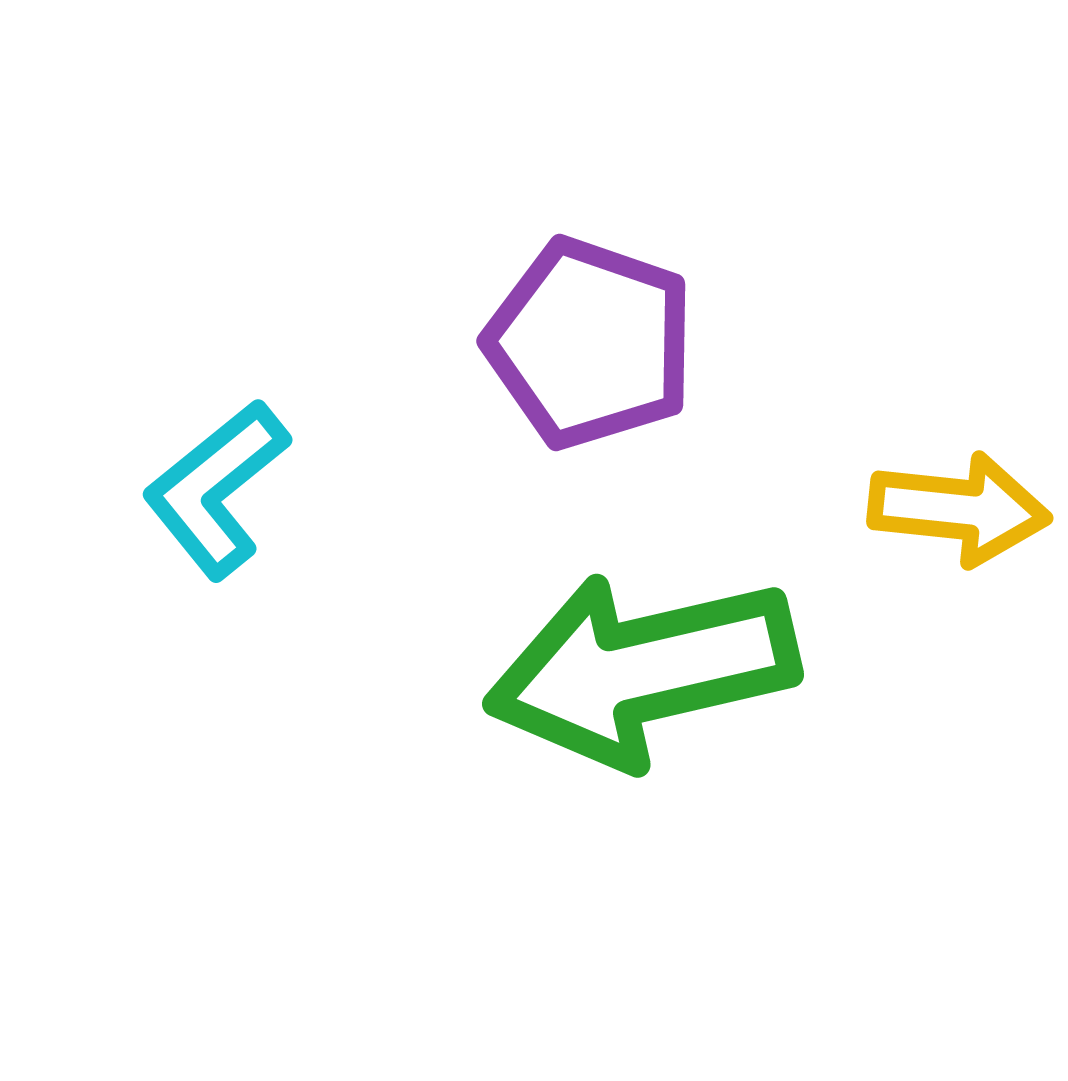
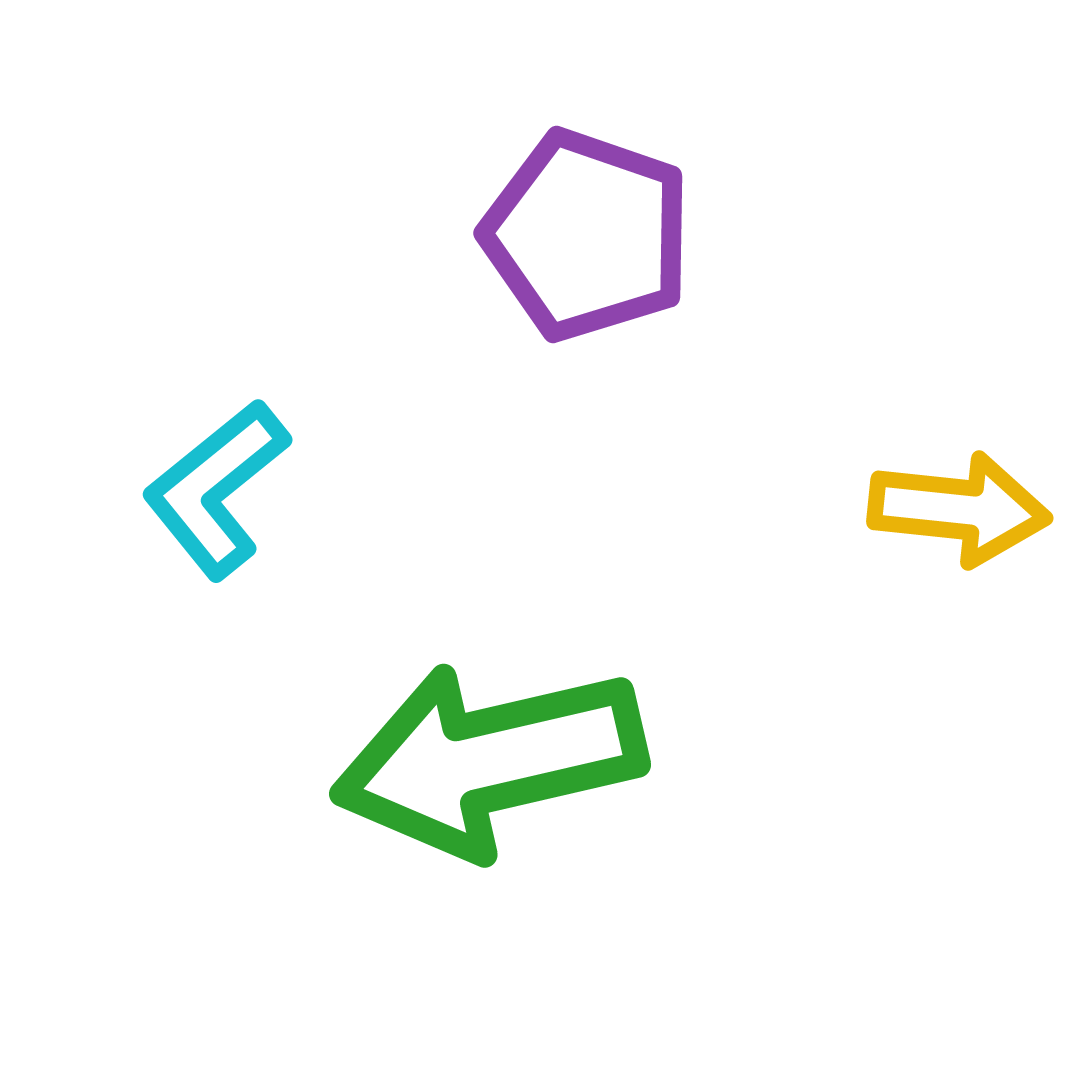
purple pentagon: moved 3 px left, 108 px up
green arrow: moved 153 px left, 90 px down
